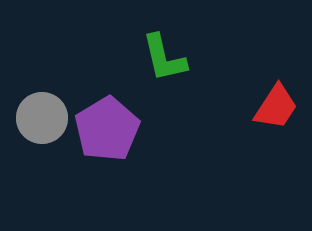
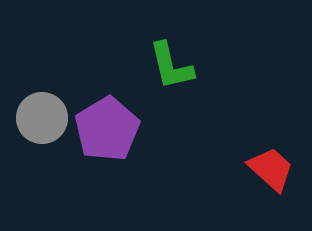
green L-shape: moved 7 px right, 8 px down
red trapezoid: moved 5 px left, 62 px down; rotated 81 degrees counterclockwise
